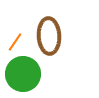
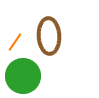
green circle: moved 2 px down
